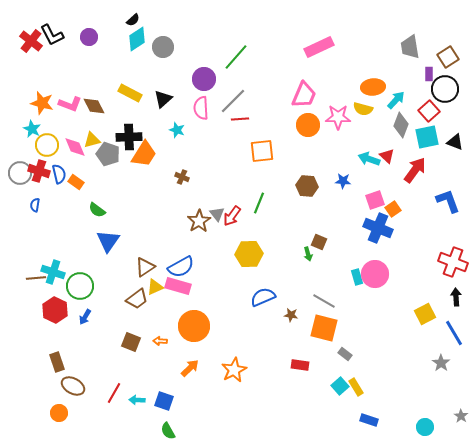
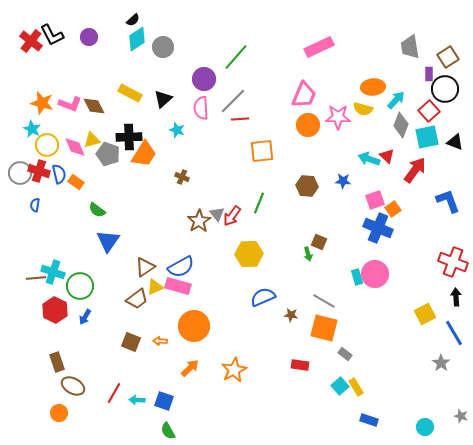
gray star at (461, 416): rotated 16 degrees counterclockwise
